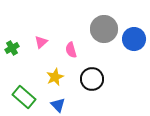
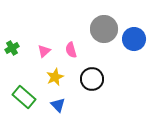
pink triangle: moved 3 px right, 9 px down
